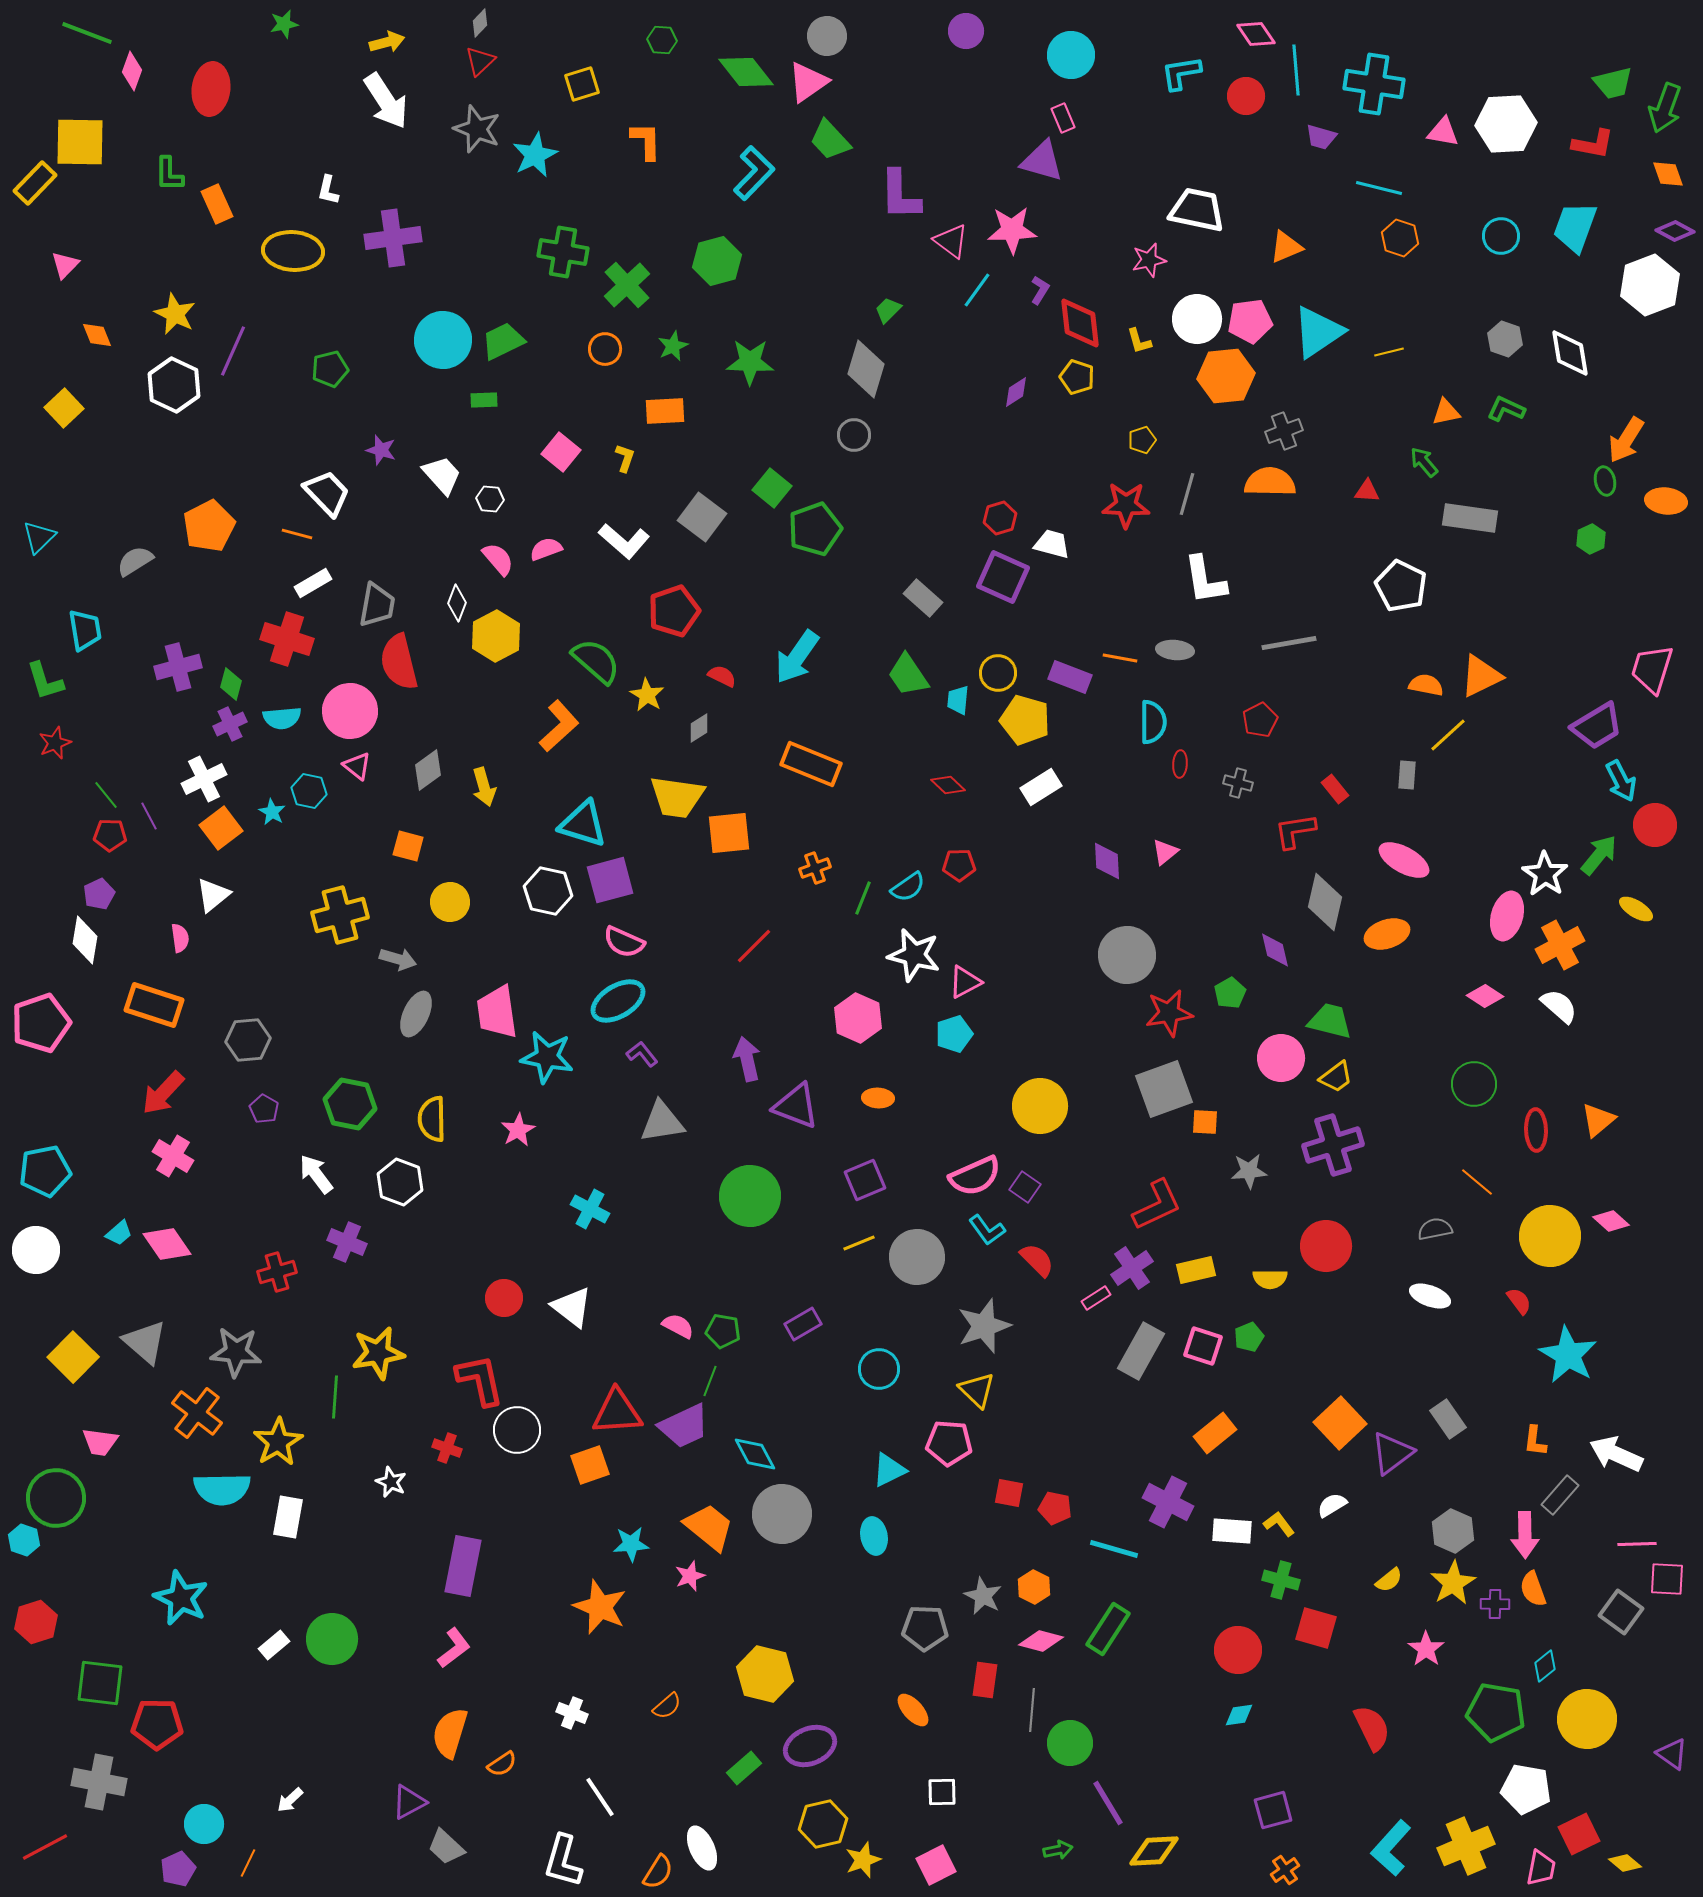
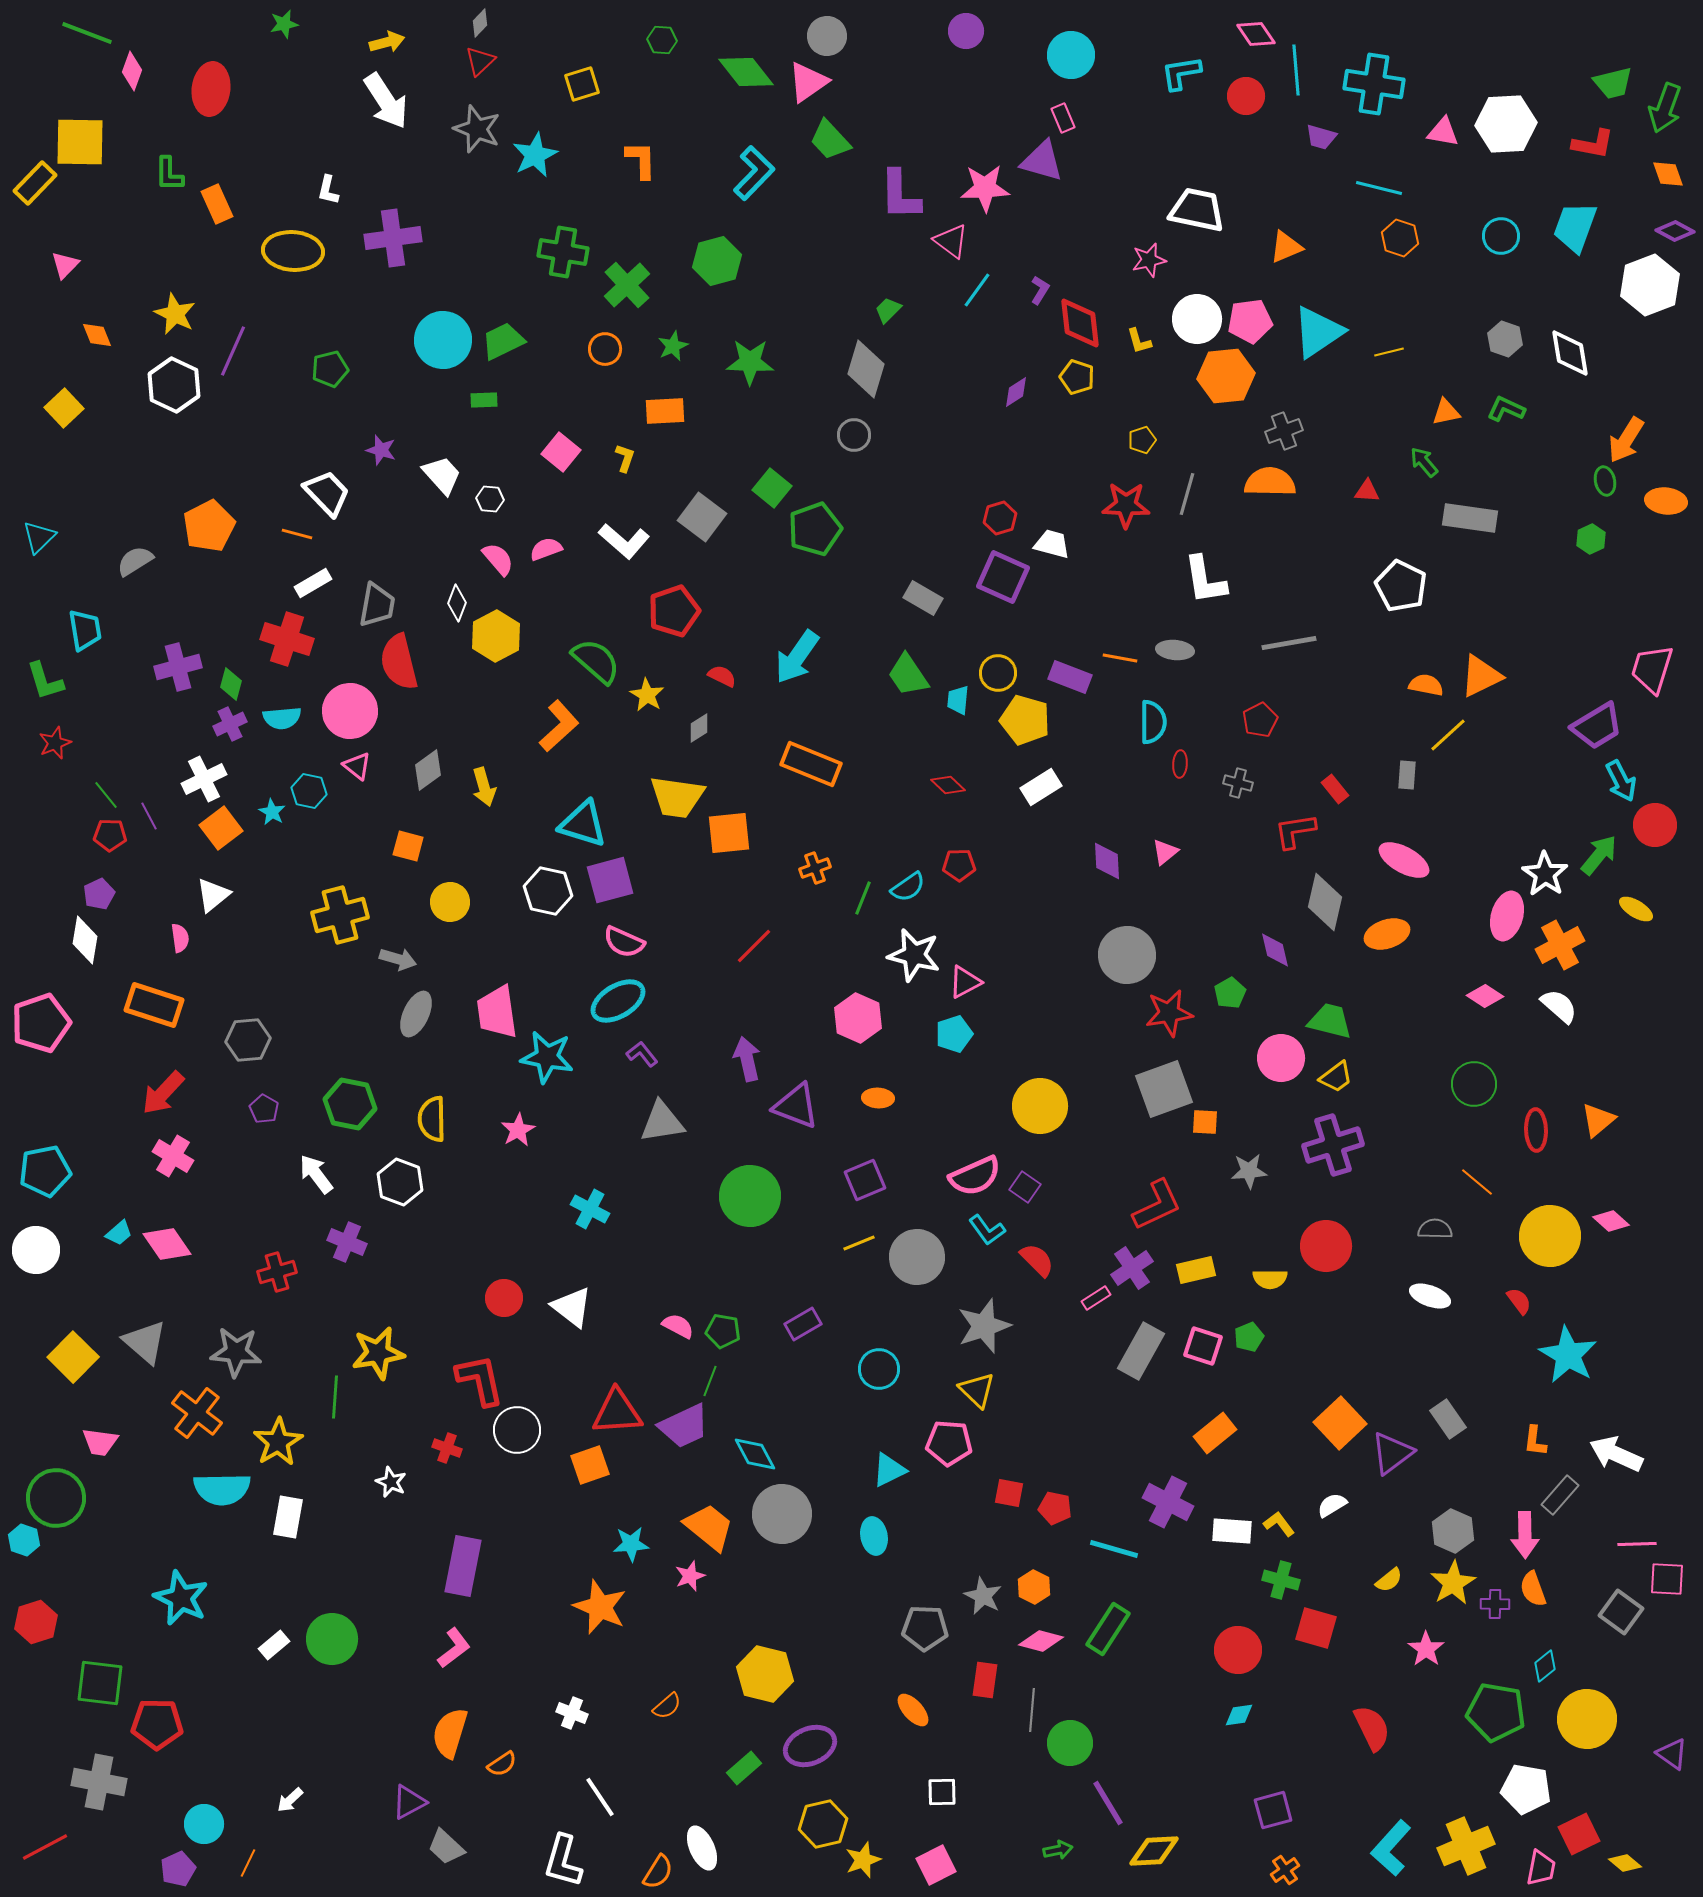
orange L-shape at (646, 141): moved 5 px left, 19 px down
pink star at (1012, 230): moved 27 px left, 42 px up
gray rectangle at (923, 598): rotated 12 degrees counterclockwise
gray semicircle at (1435, 1229): rotated 12 degrees clockwise
